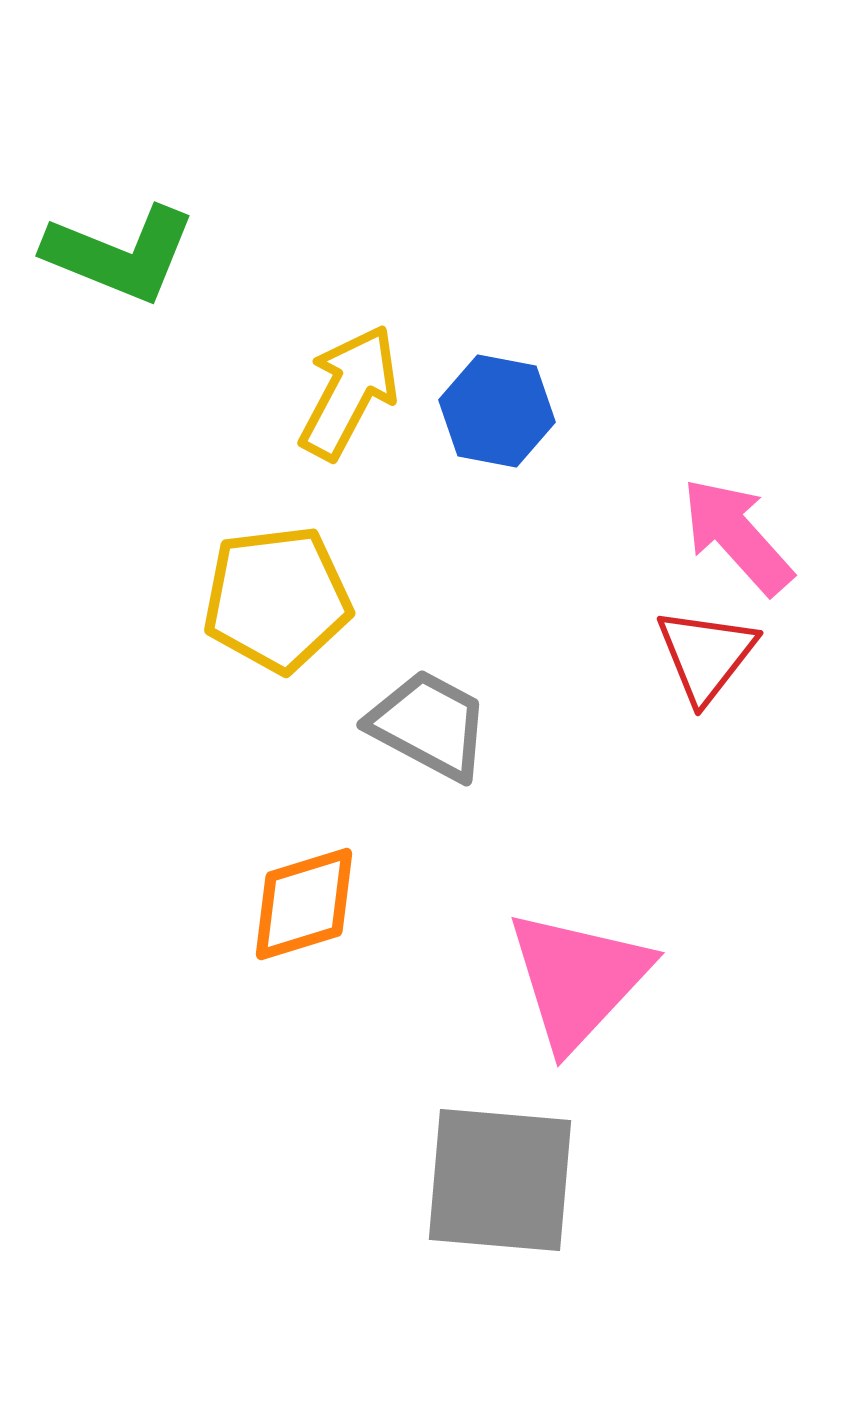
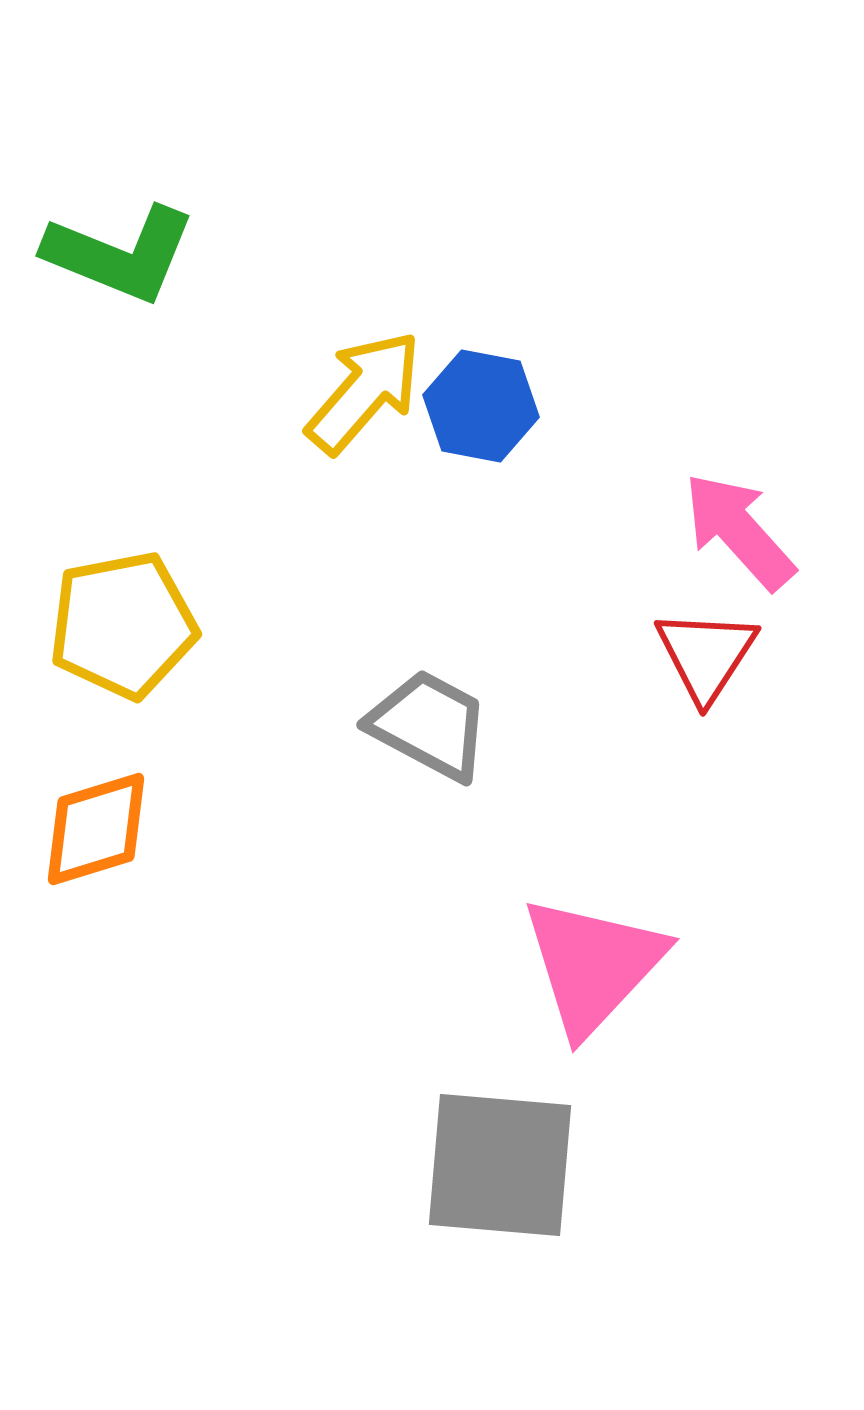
yellow arrow: moved 15 px right; rotated 13 degrees clockwise
blue hexagon: moved 16 px left, 5 px up
pink arrow: moved 2 px right, 5 px up
yellow pentagon: moved 154 px left, 26 px down; rotated 4 degrees counterclockwise
red triangle: rotated 5 degrees counterclockwise
orange diamond: moved 208 px left, 75 px up
pink triangle: moved 15 px right, 14 px up
gray square: moved 15 px up
